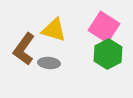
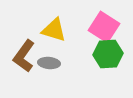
brown L-shape: moved 7 px down
green hexagon: rotated 24 degrees clockwise
